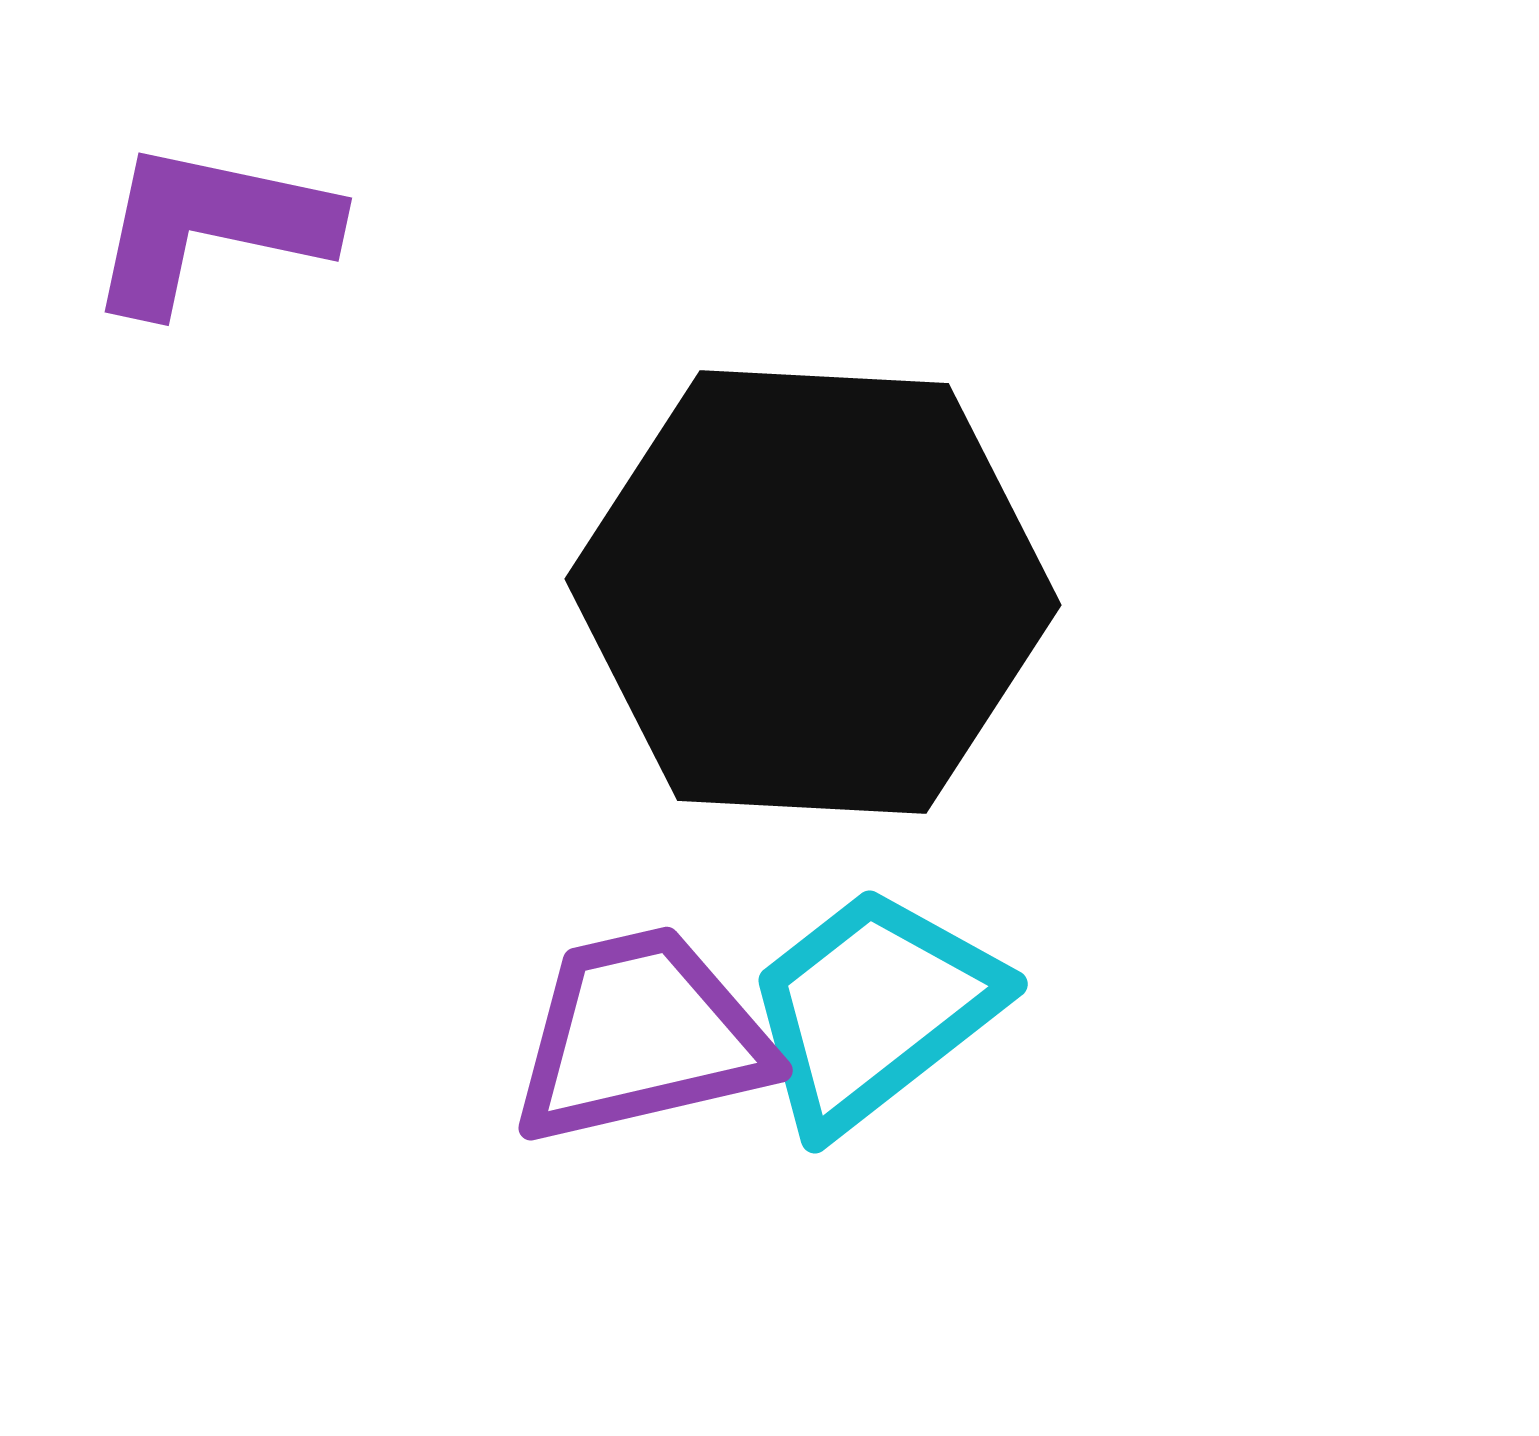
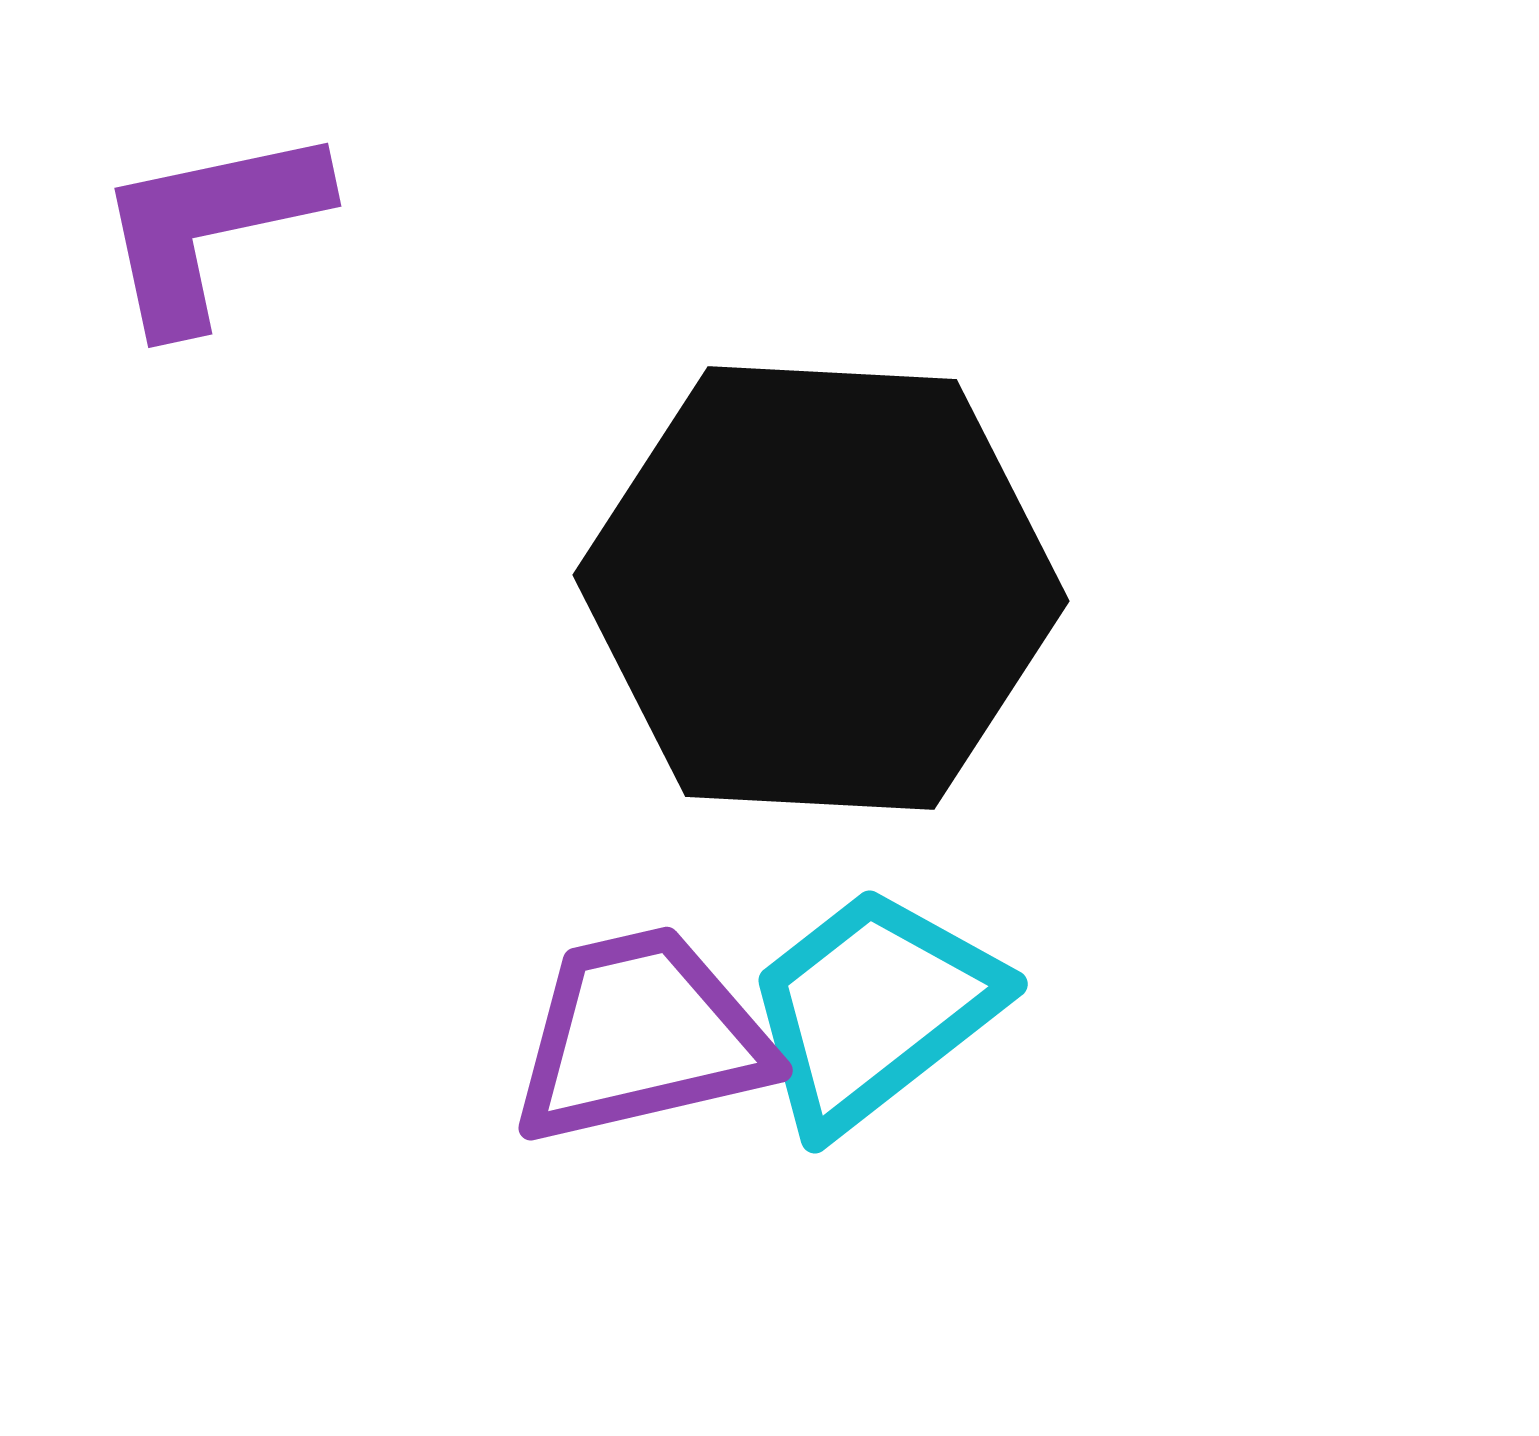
purple L-shape: rotated 24 degrees counterclockwise
black hexagon: moved 8 px right, 4 px up
